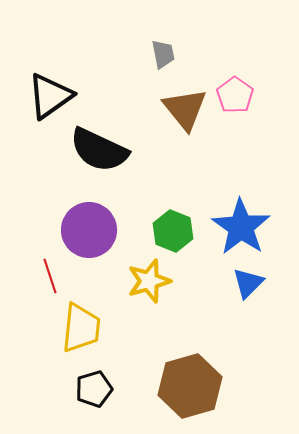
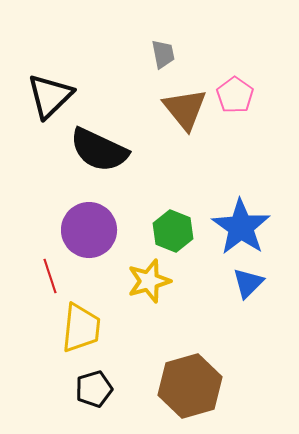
black triangle: rotated 9 degrees counterclockwise
